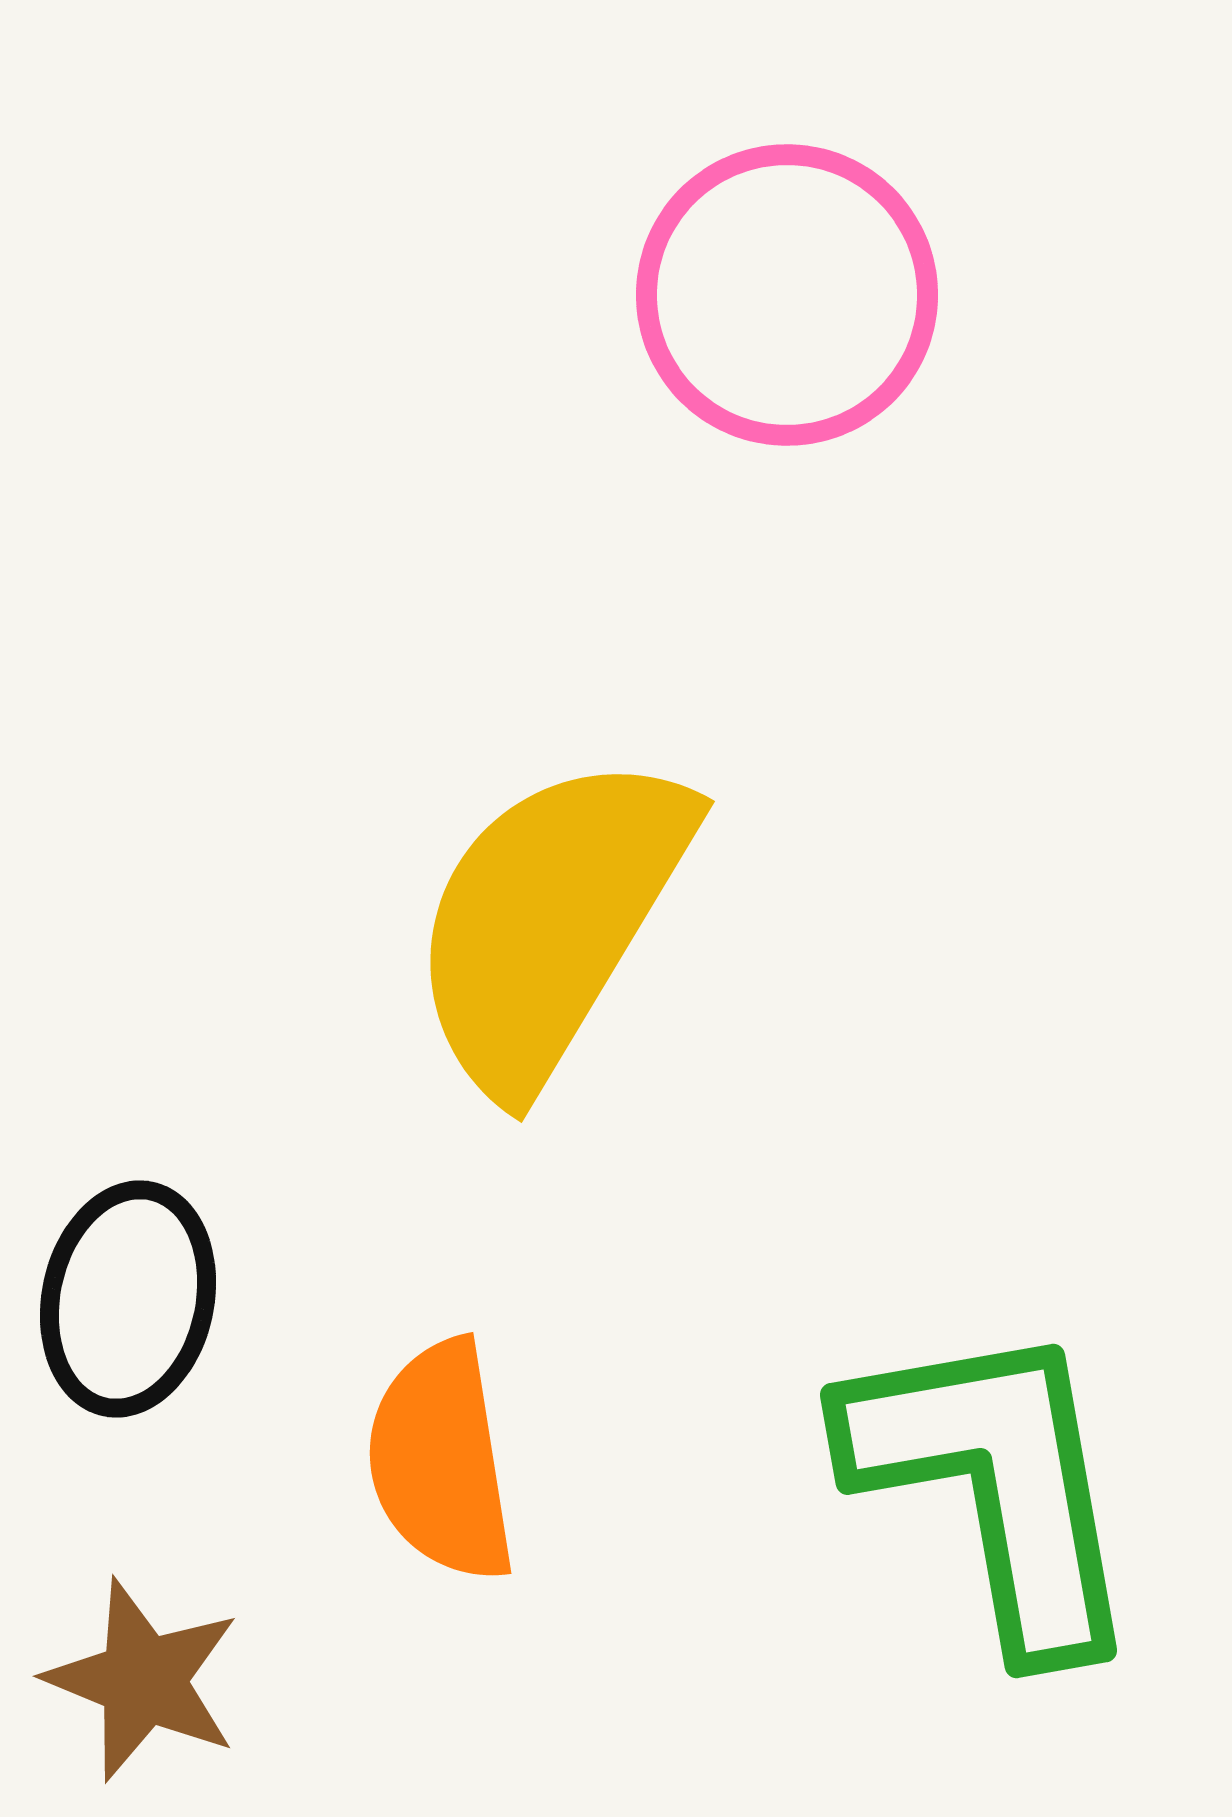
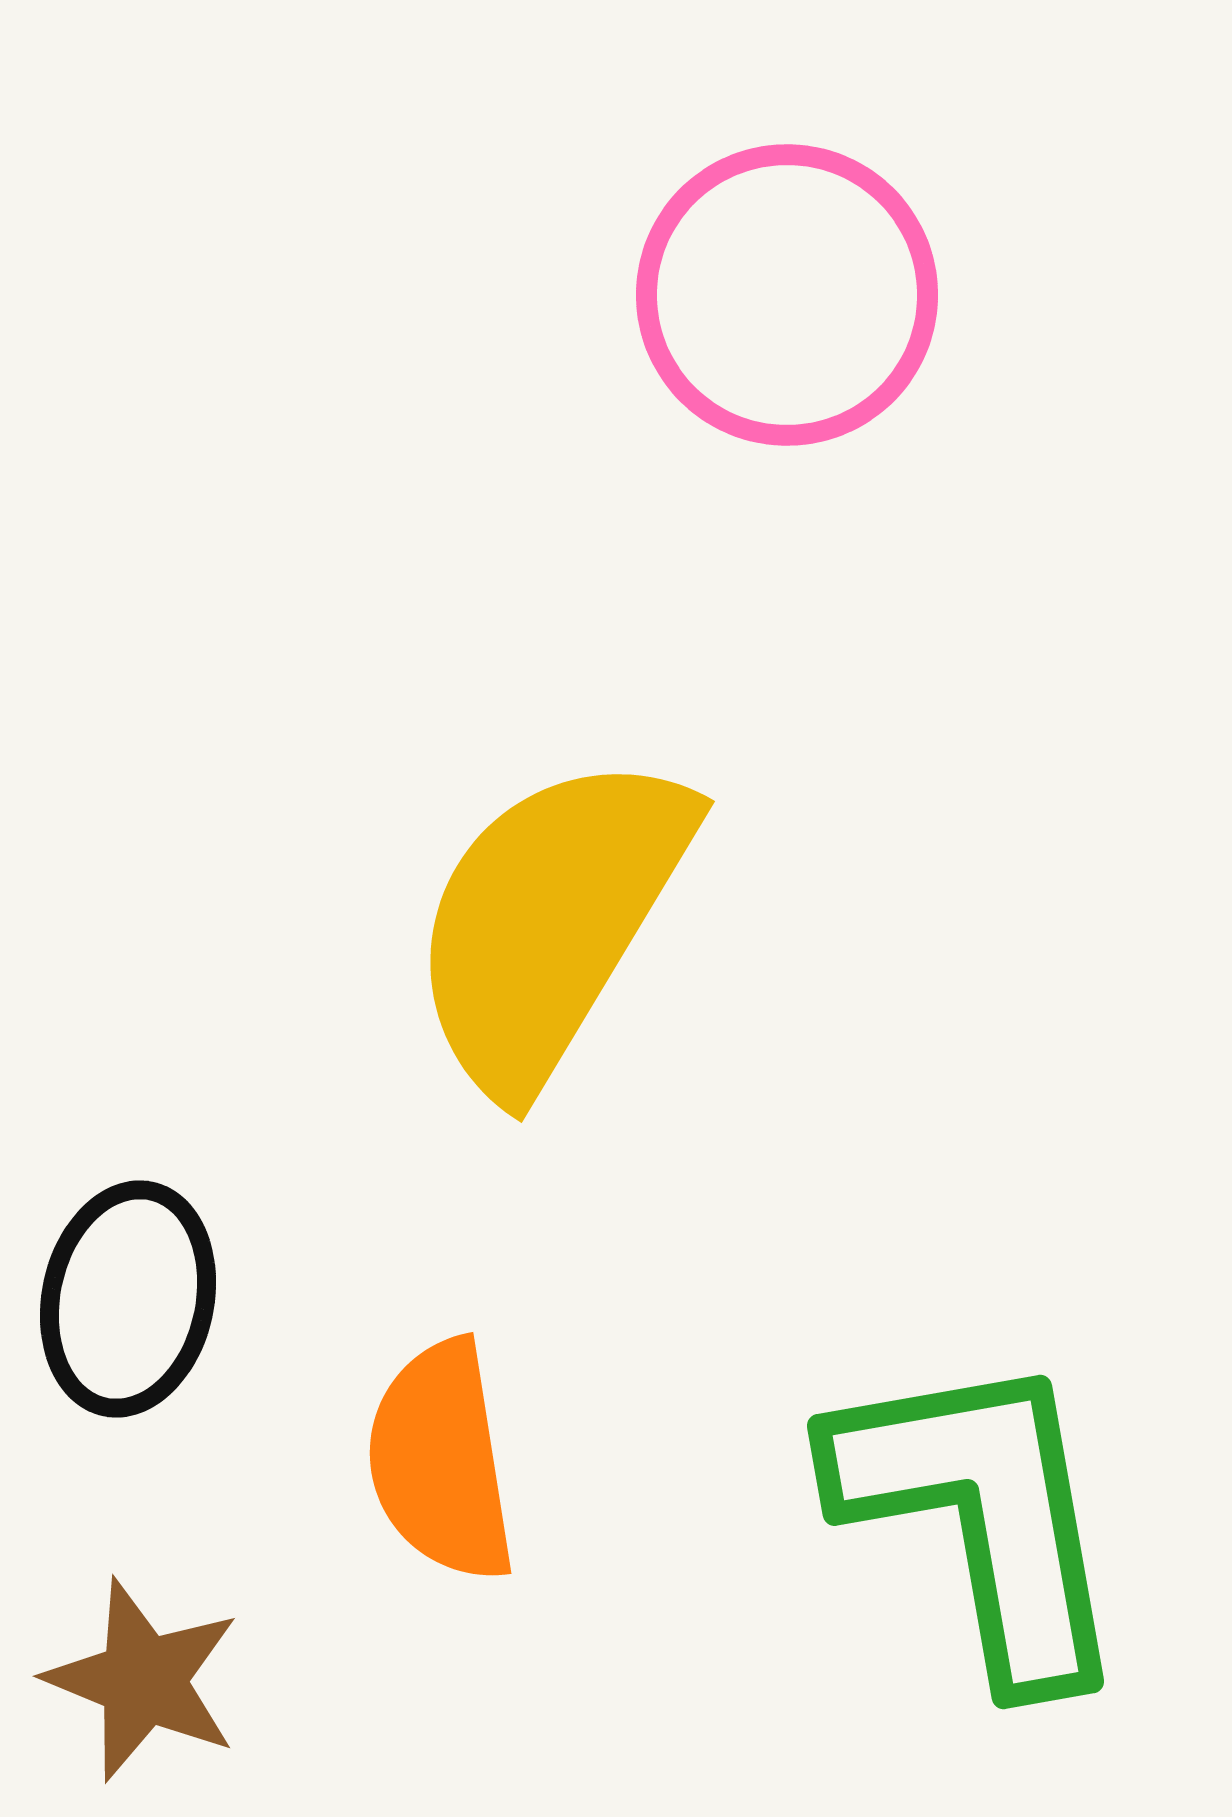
green L-shape: moved 13 px left, 31 px down
